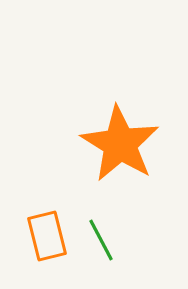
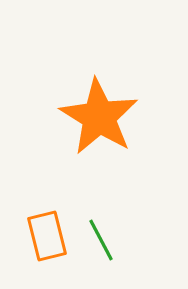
orange star: moved 21 px left, 27 px up
